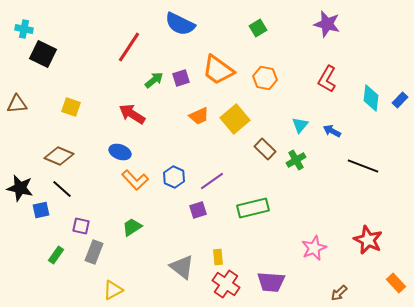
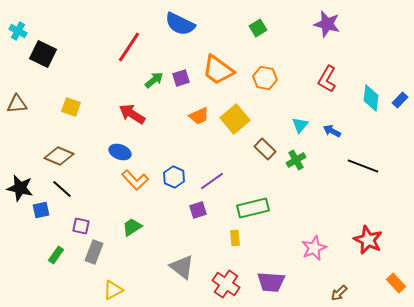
cyan cross at (24, 29): moved 6 px left, 2 px down; rotated 18 degrees clockwise
yellow rectangle at (218, 257): moved 17 px right, 19 px up
